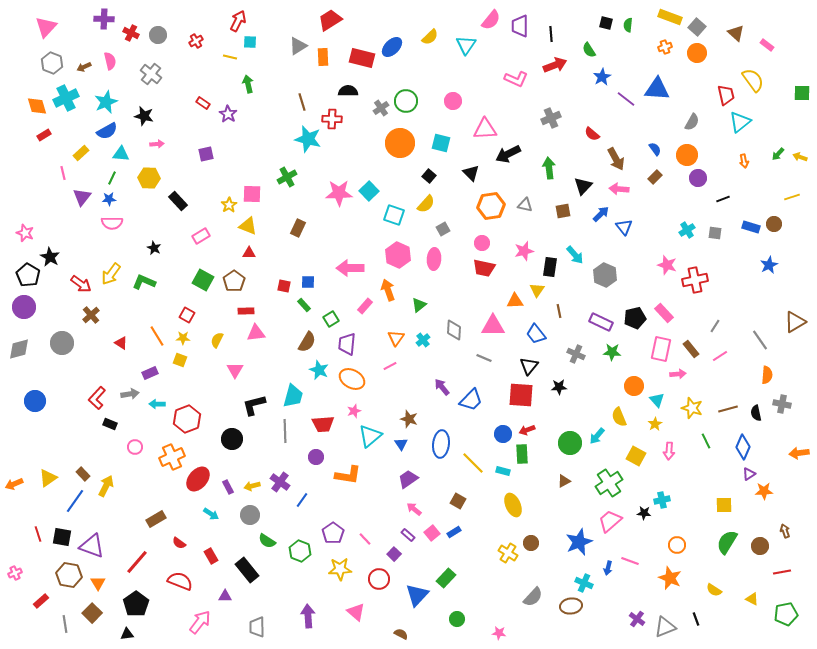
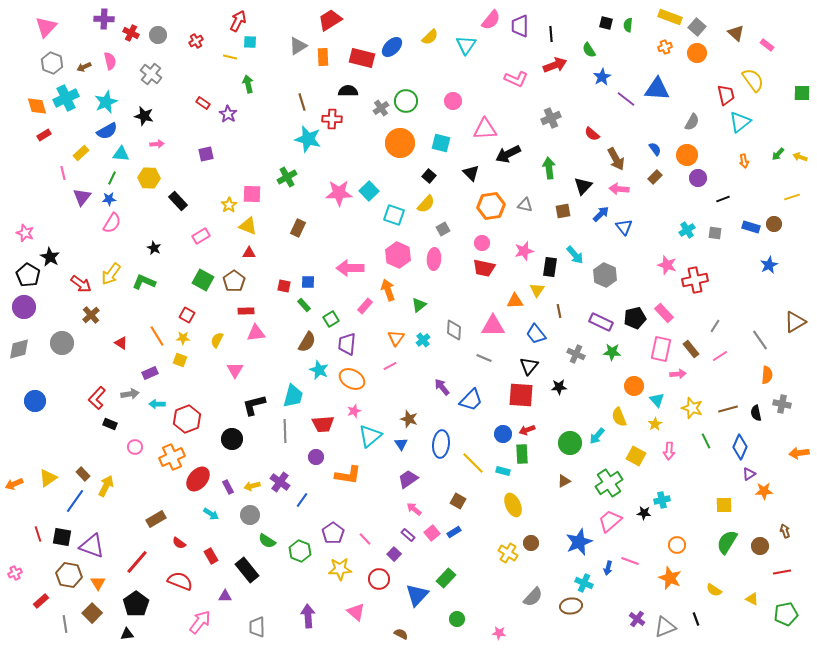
pink semicircle at (112, 223): rotated 60 degrees counterclockwise
blue diamond at (743, 447): moved 3 px left
